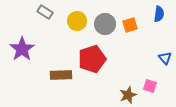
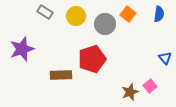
yellow circle: moved 1 px left, 5 px up
orange square: moved 2 px left, 11 px up; rotated 35 degrees counterclockwise
purple star: rotated 15 degrees clockwise
pink square: rotated 32 degrees clockwise
brown star: moved 2 px right, 3 px up
